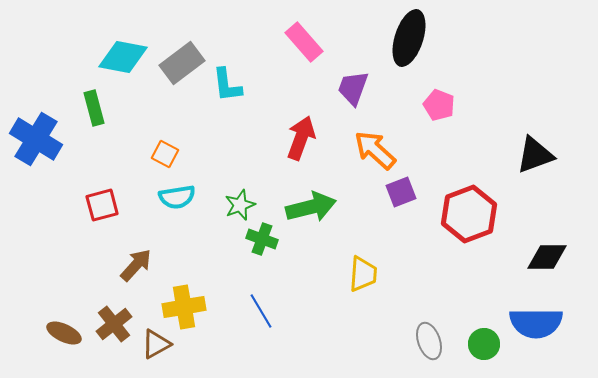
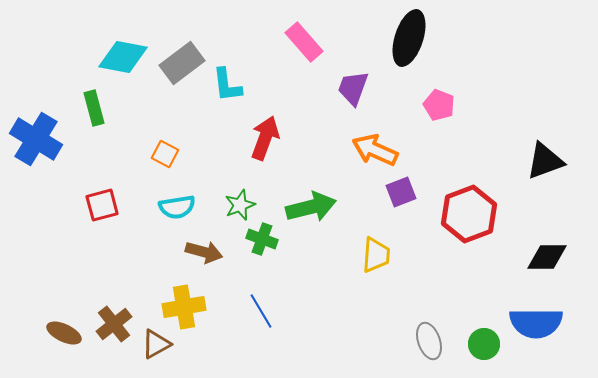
red arrow: moved 36 px left
orange arrow: rotated 18 degrees counterclockwise
black triangle: moved 10 px right, 6 px down
cyan semicircle: moved 10 px down
brown arrow: moved 68 px right, 13 px up; rotated 63 degrees clockwise
yellow trapezoid: moved 13 px right, 19 px up
